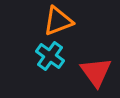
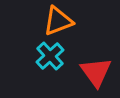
cyan cross: rotated 12 degrees clockwise
